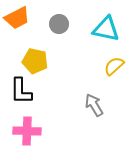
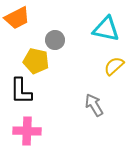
gray circle: moved 4 px left, 16 px down
yellow pentagon: moved 1 px right
